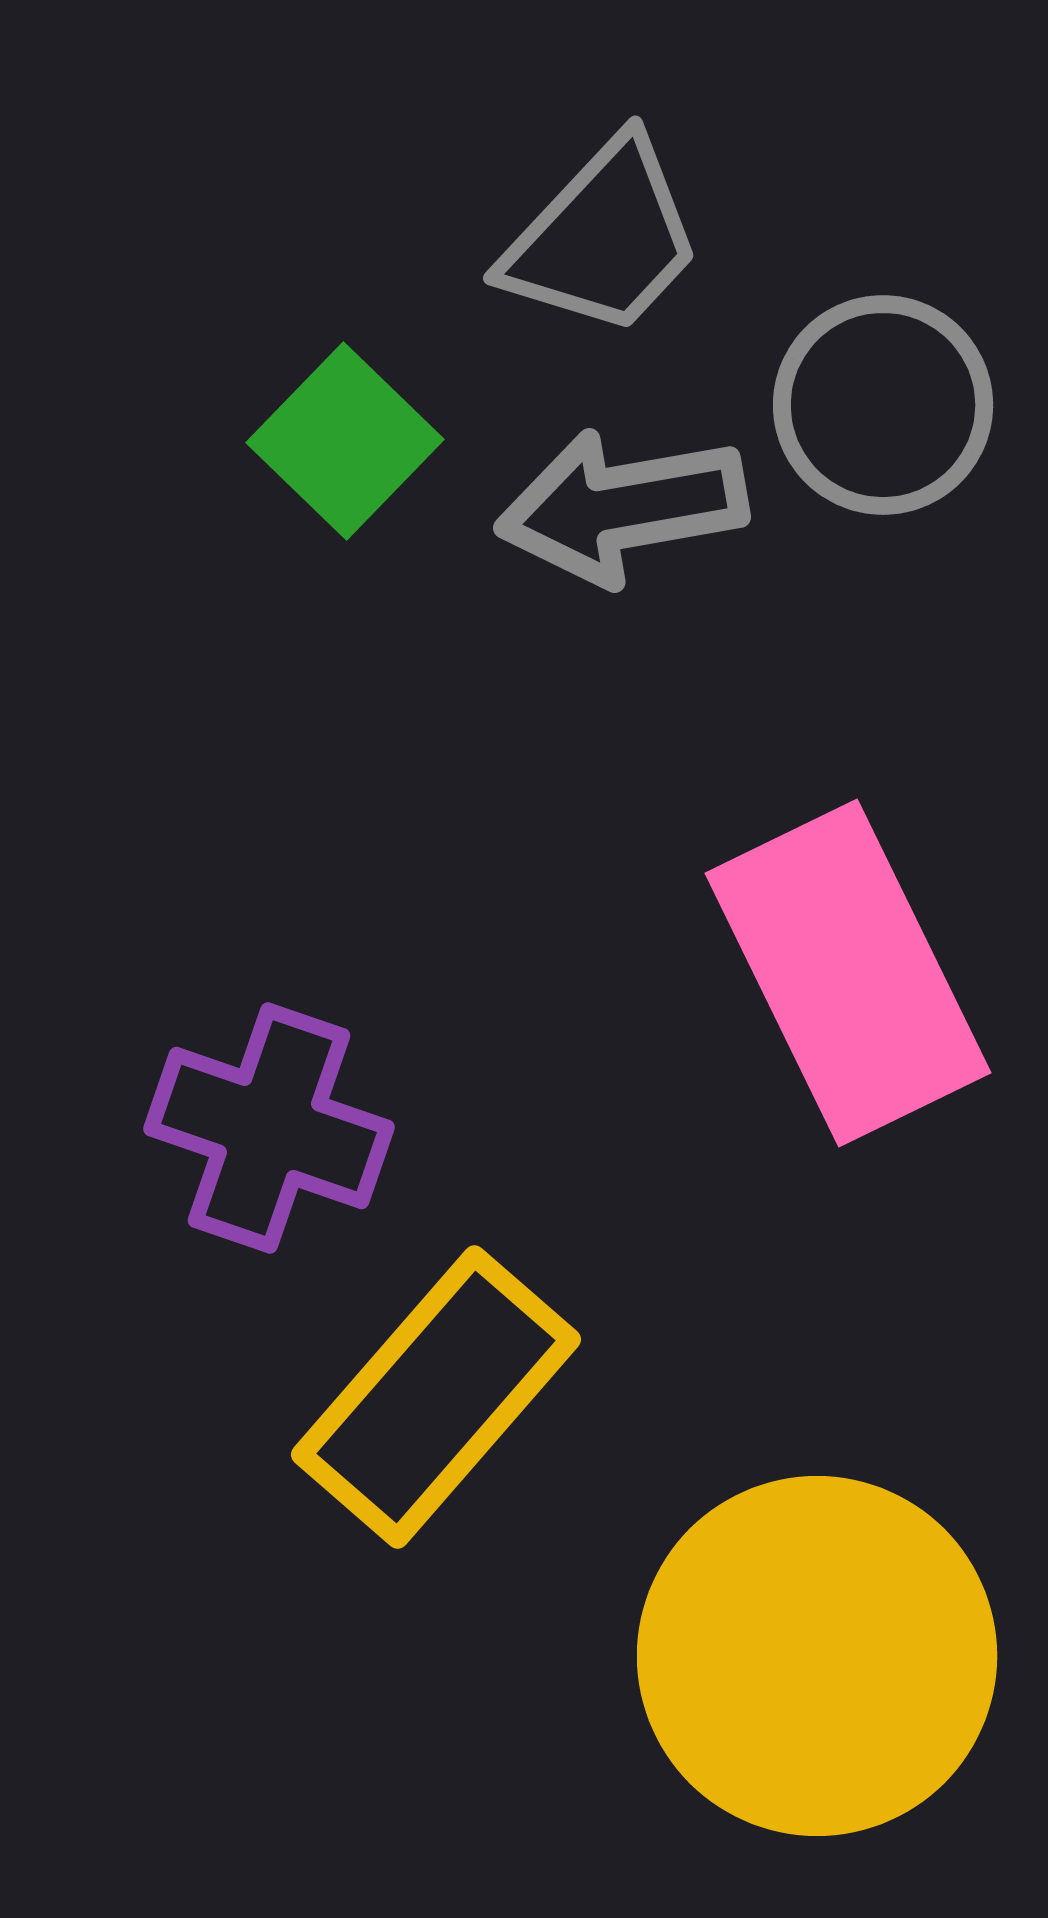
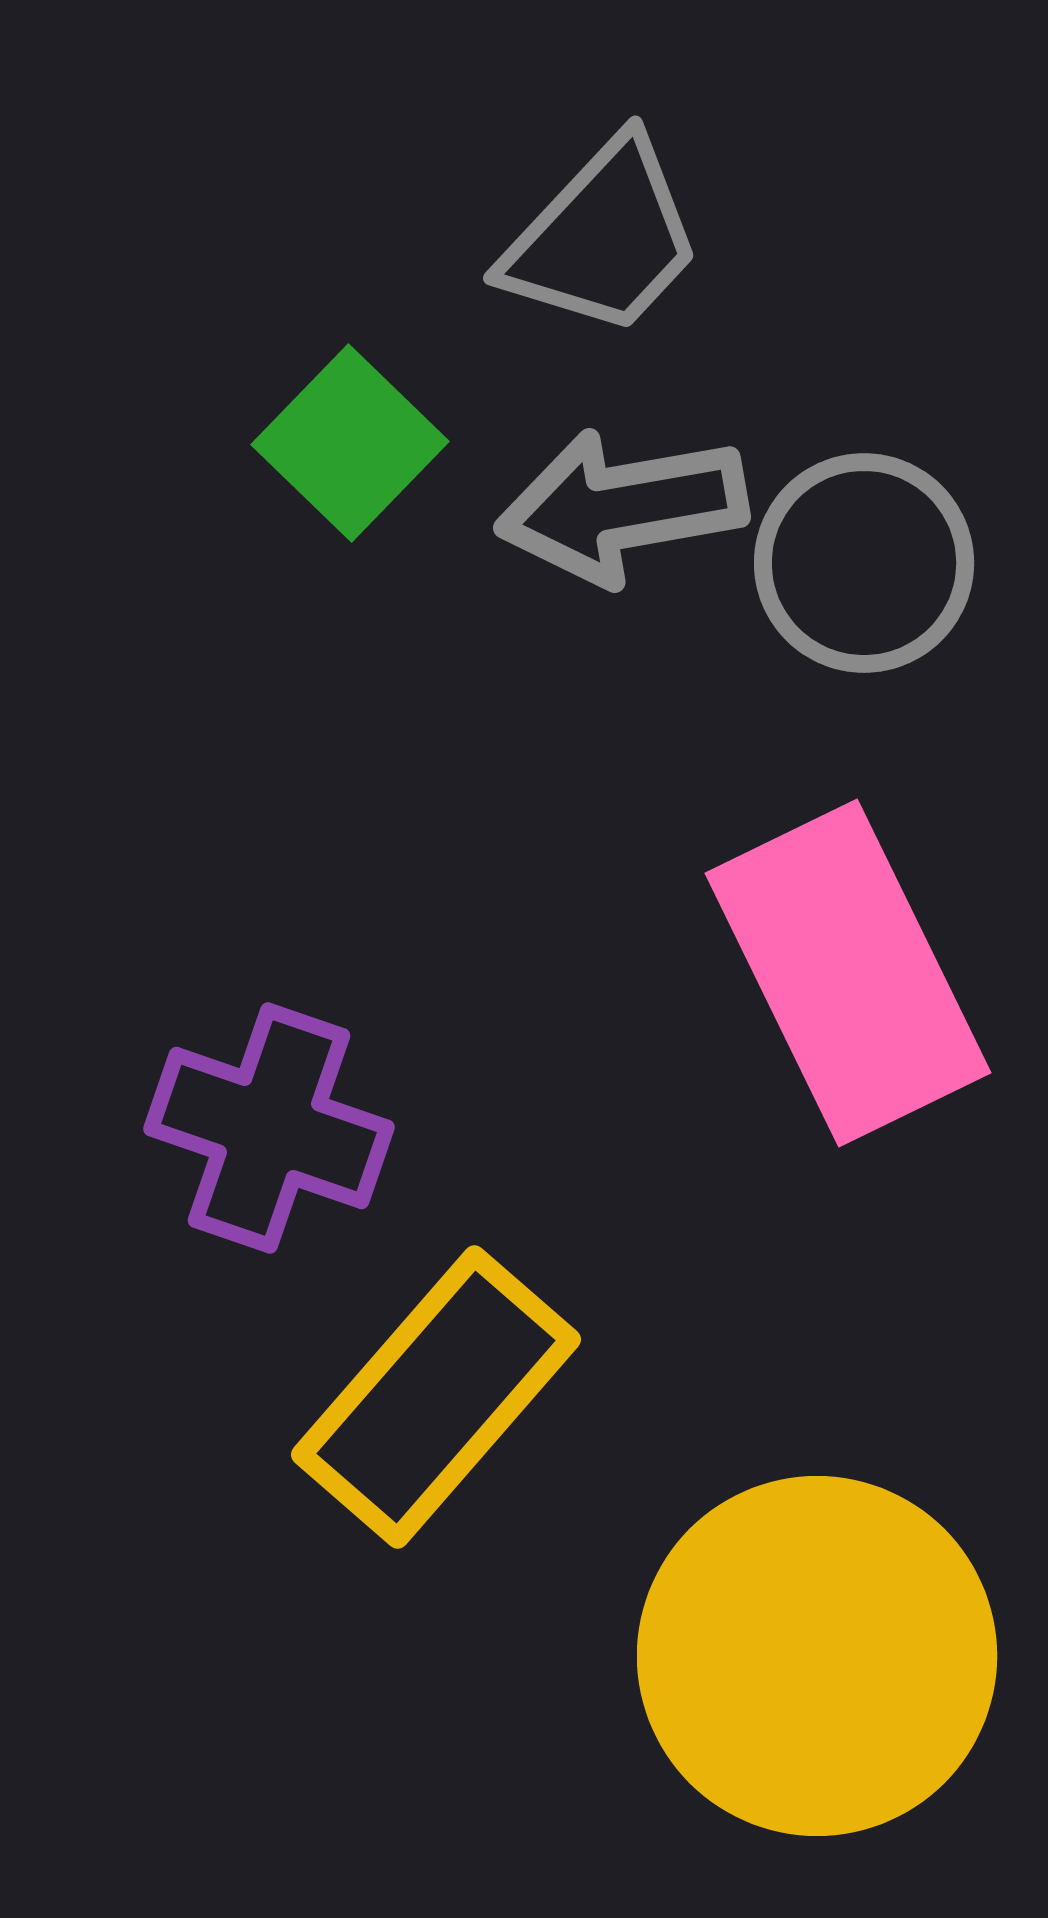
gray circle: moved 19 px left, 158 px down
green square: moved 5 px right, 2 px down
